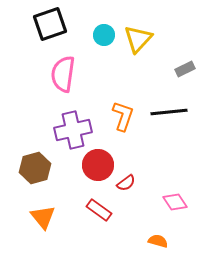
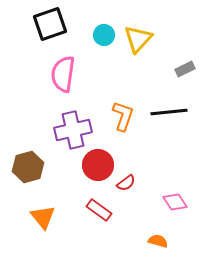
brown hexagon: moved 7 px left, 1 px up
